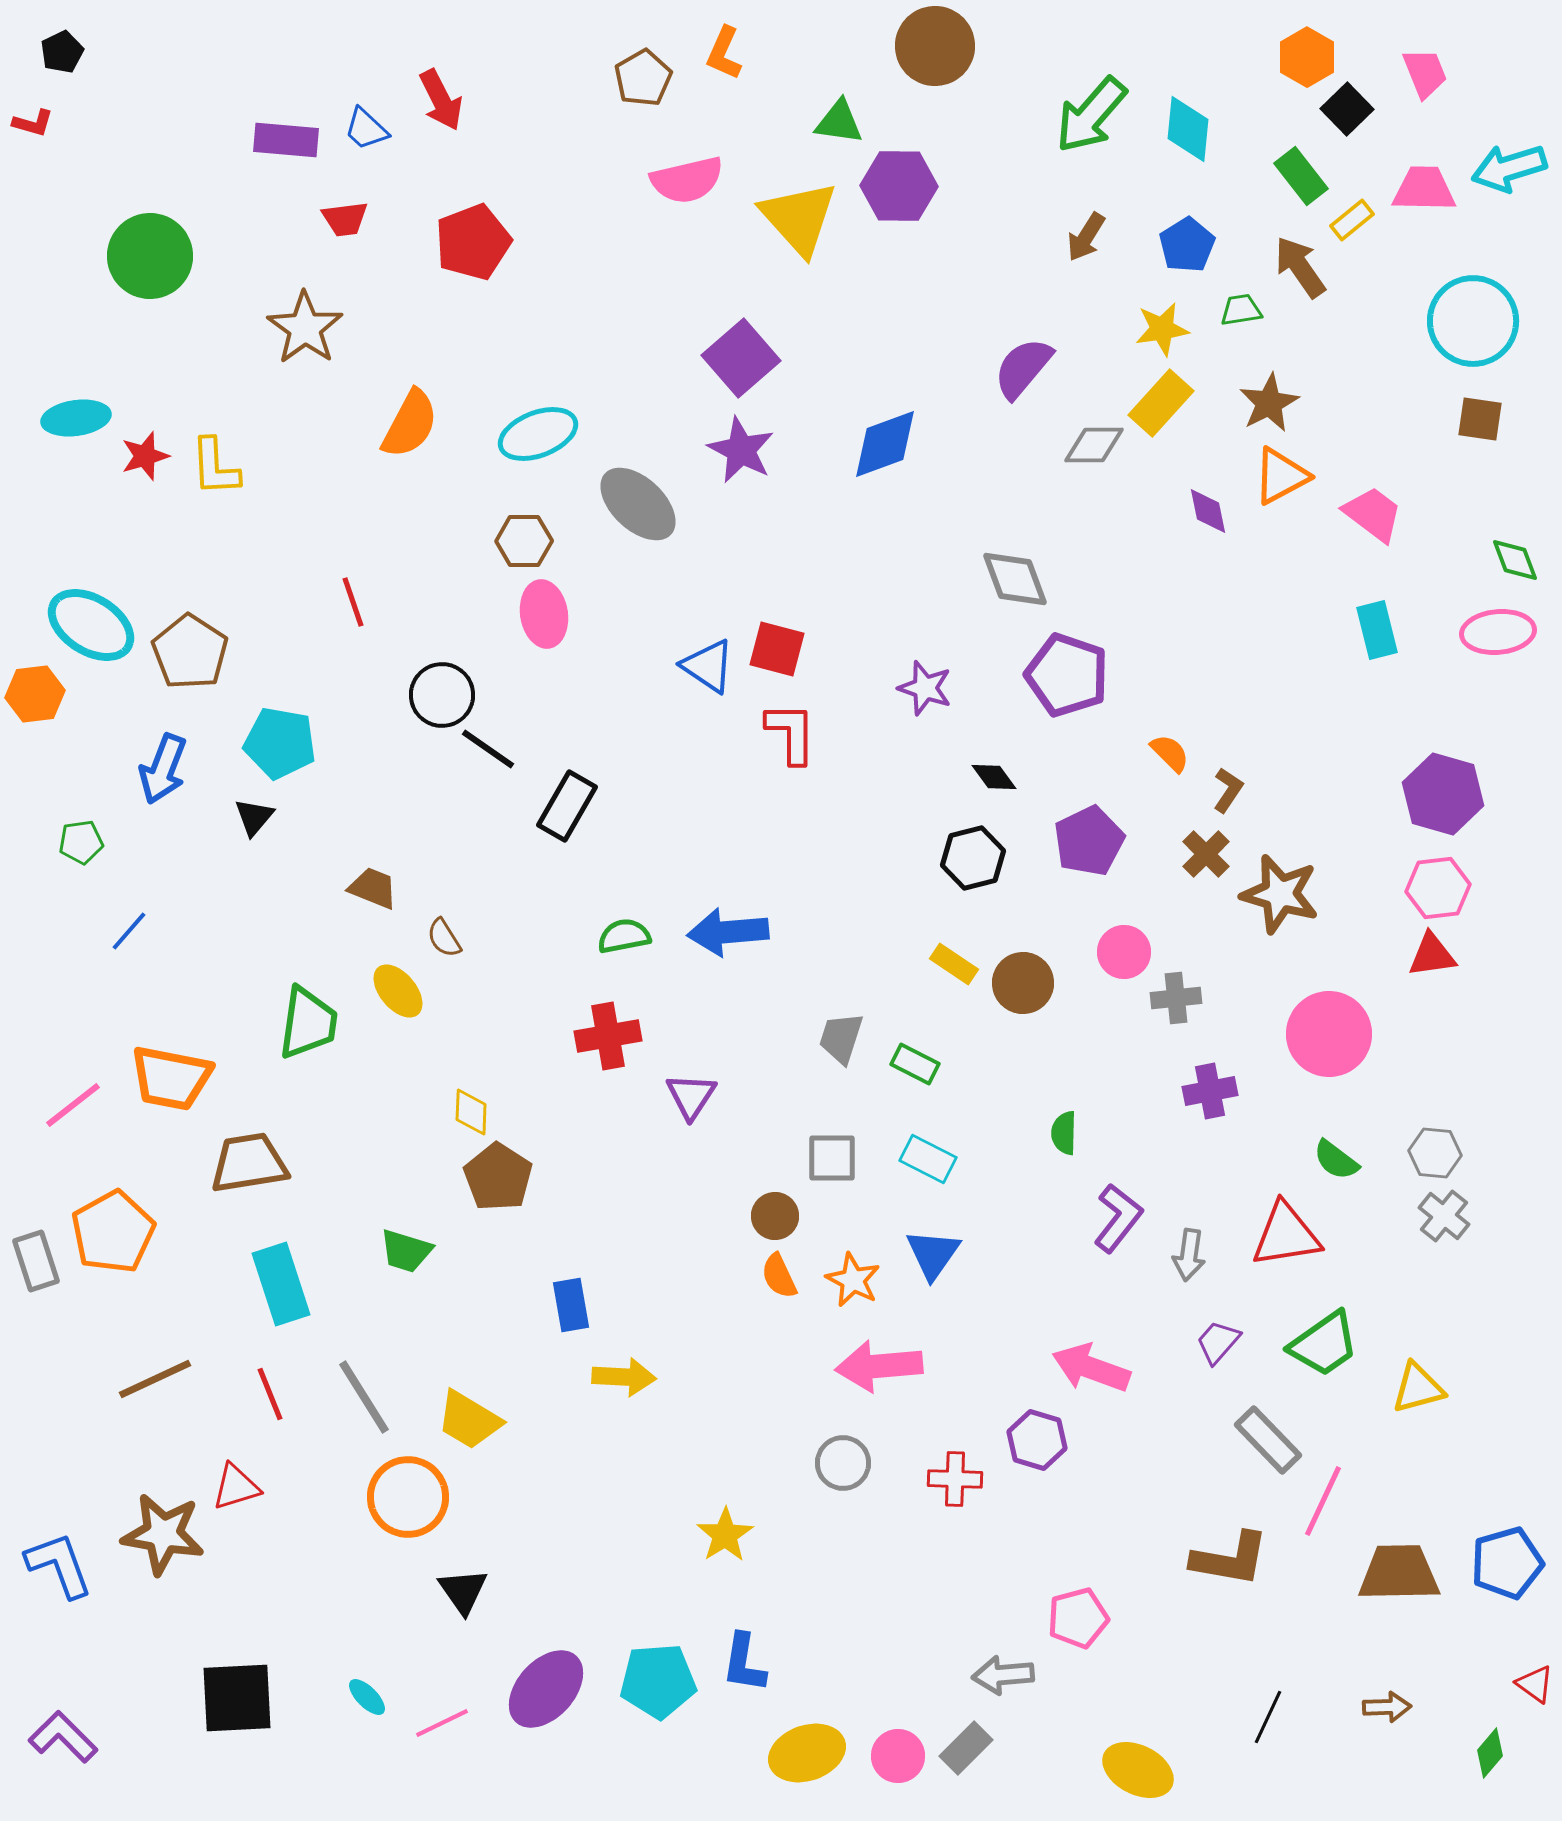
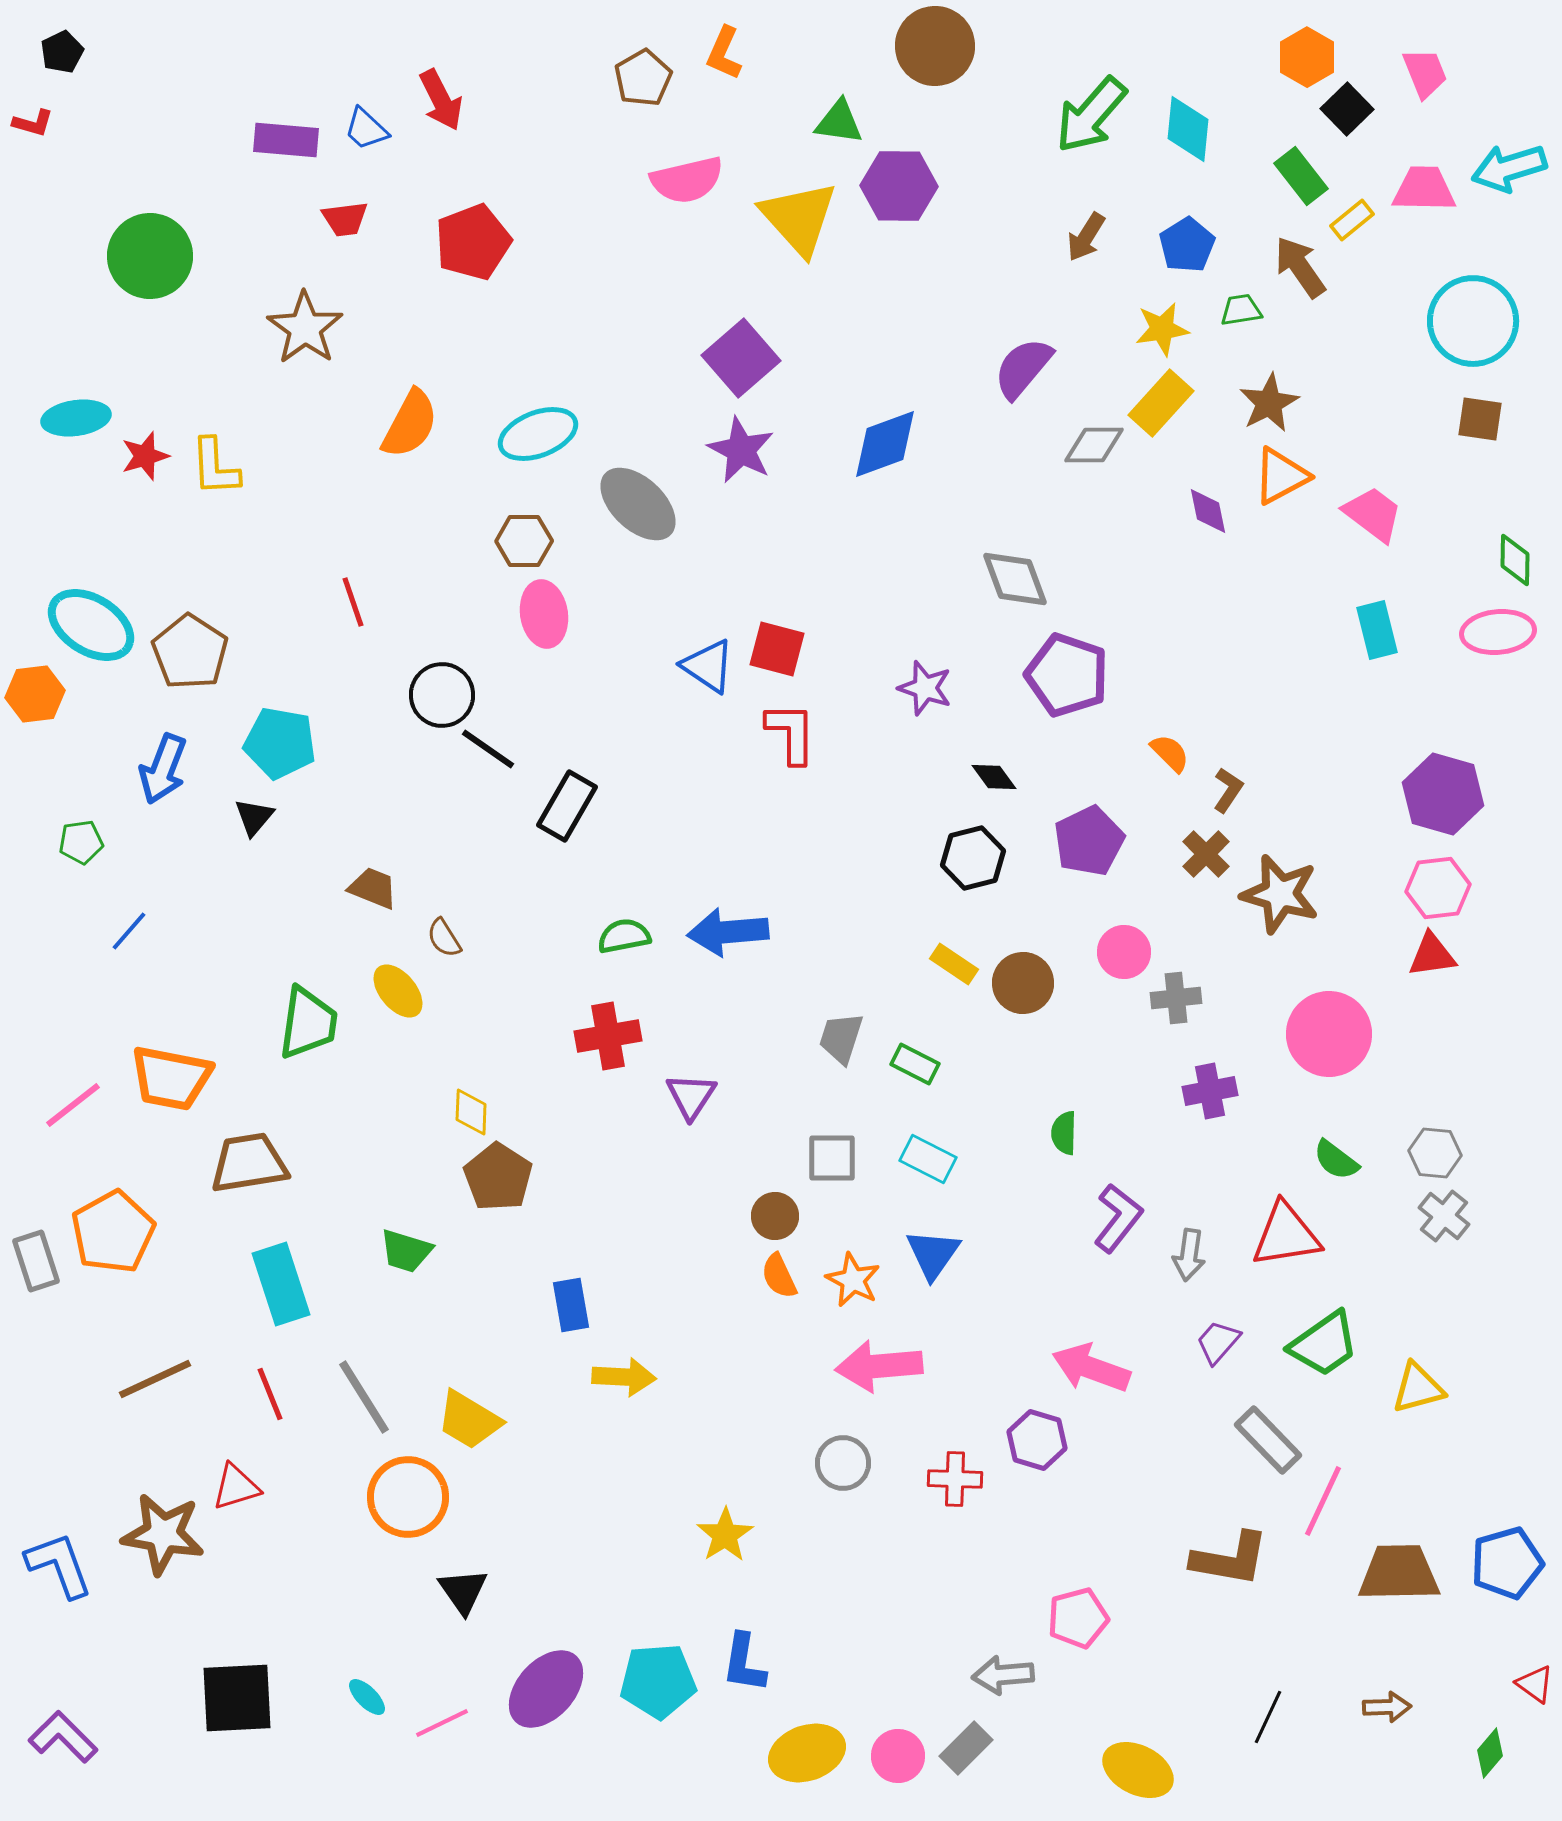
green diamond at (1515, 560): rotated 22 degrees clockwise
